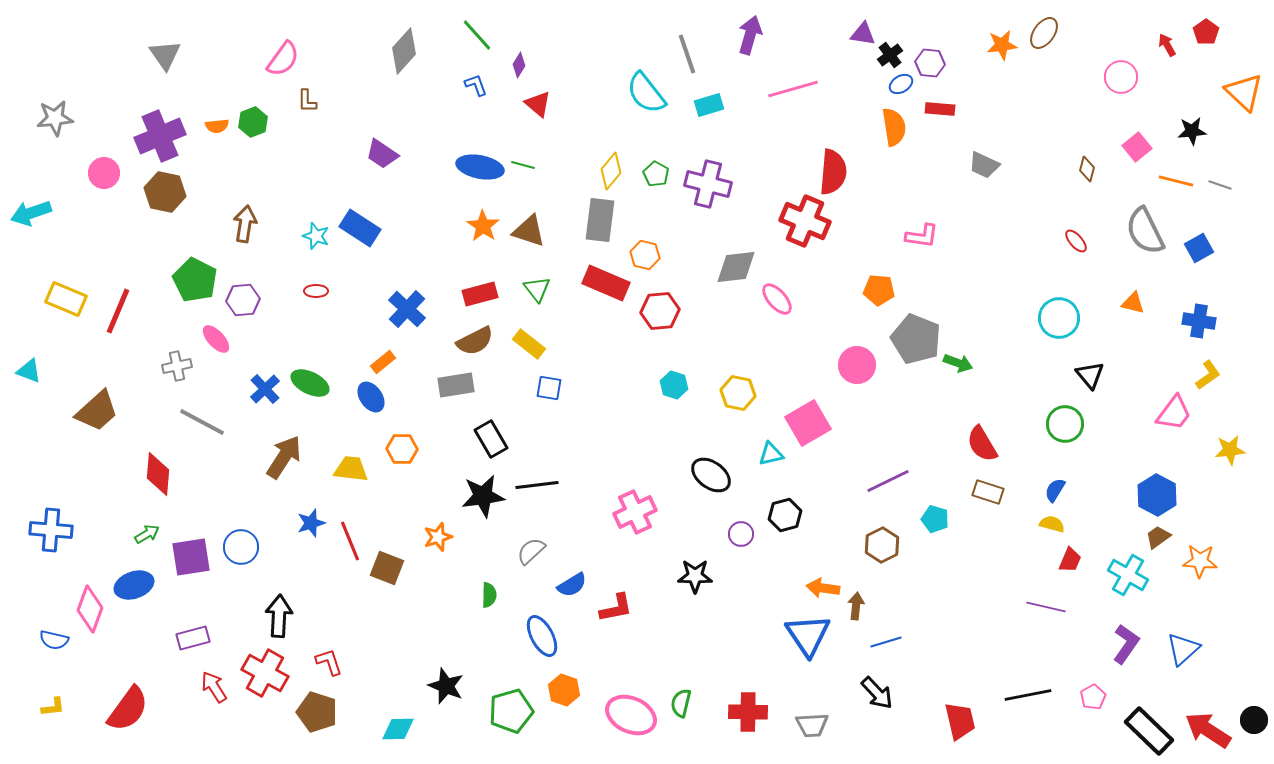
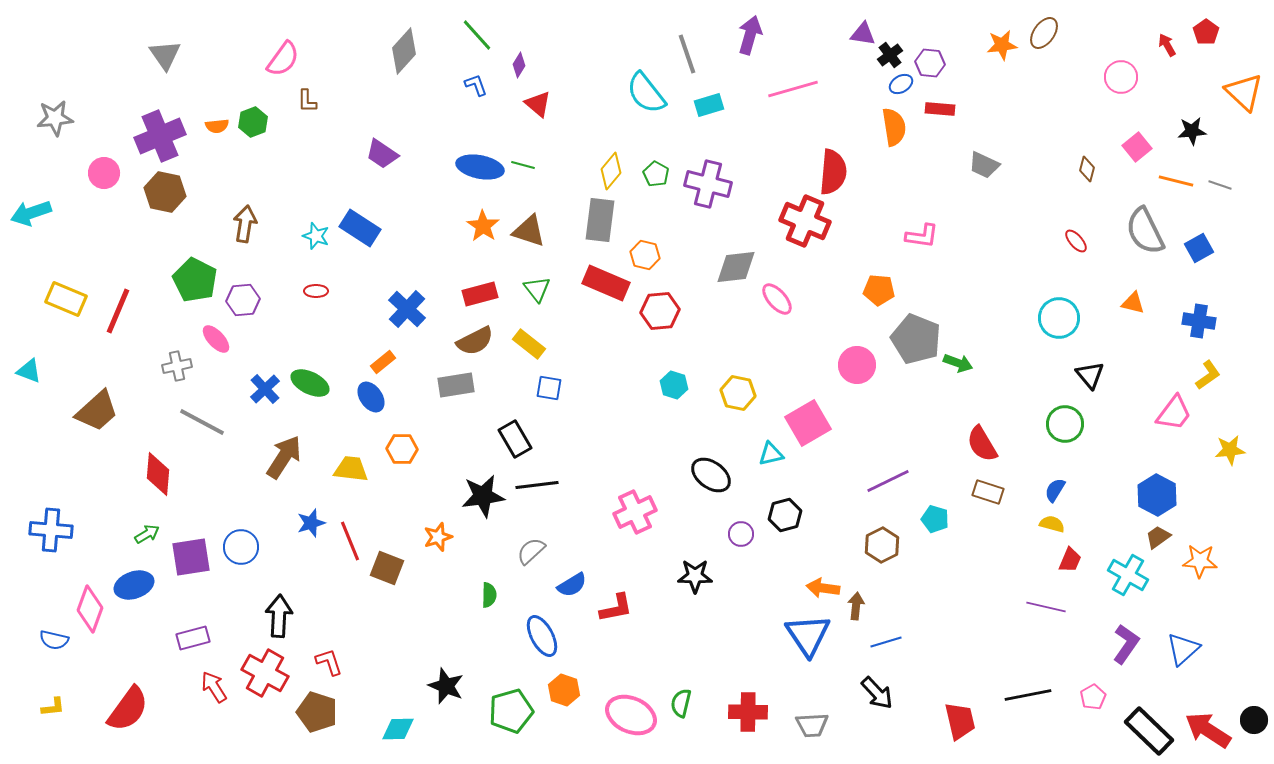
black rectangle at (491, 439): moved 24 px right
